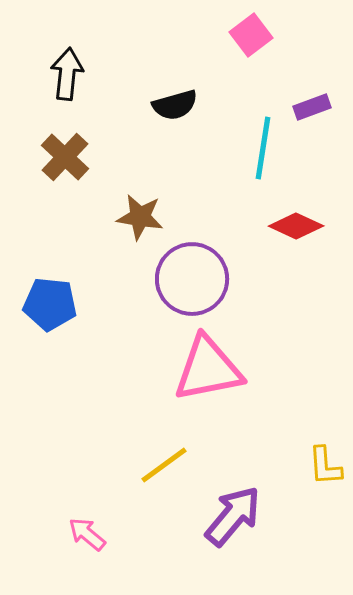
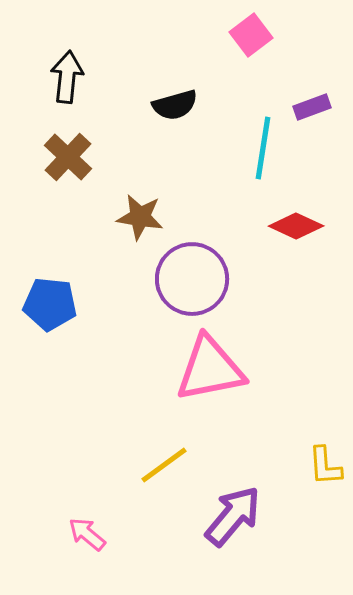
black arrow: moved 3 px down
brown cross: moved 3 px right
pink triangle: moved 2 px right
